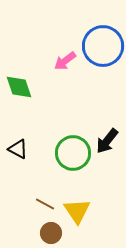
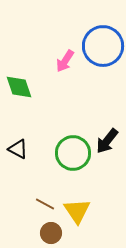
pink arrow: rotated 20 degrees counterclockwise
